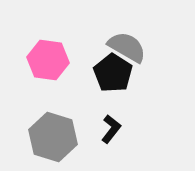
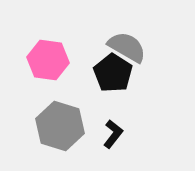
black L-shape: moved 2 px right, 5 px down
gray hexagon: moved 7 px right, 11 px up
